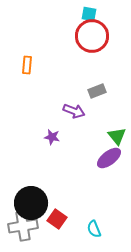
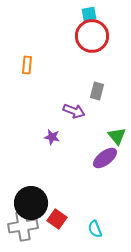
cyan square: rotated 21 degrees counterclockwise
gray rectangle: rotated 54 degrees counterclockwise
purple ellipse: moved 4 px left
cyan semicircle: moved 1 px right
